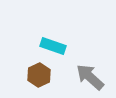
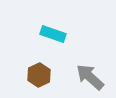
cyan rectangle: moved 12 px up
